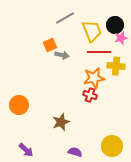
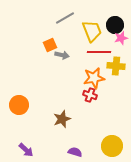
brown star: moved 1 px right, 3 px up
